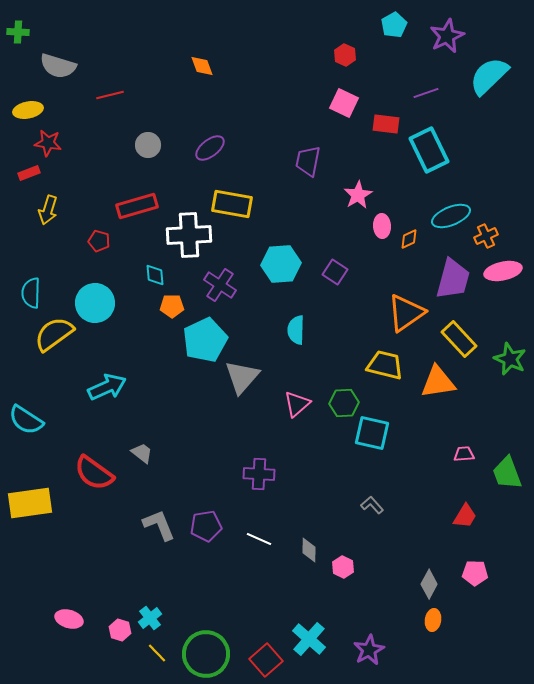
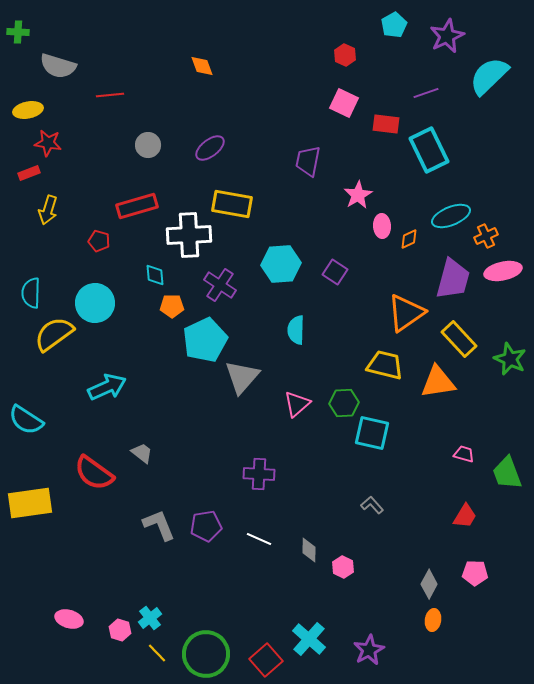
red line at (110, 95): rotated 8 degrees clockwise
pink trapezoid at (464, 454): rotated 20 degrees clockwise
